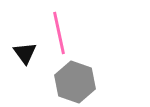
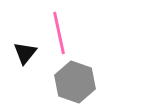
black triangle: rotated 15 degrees clockwise
